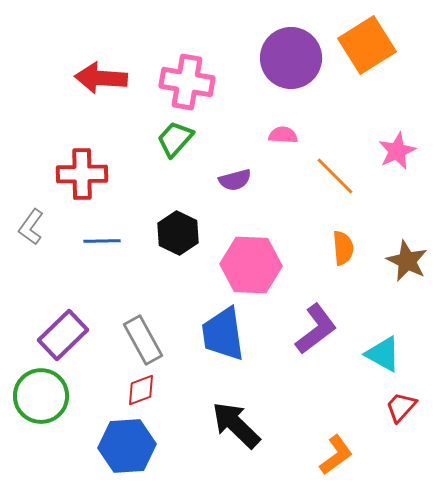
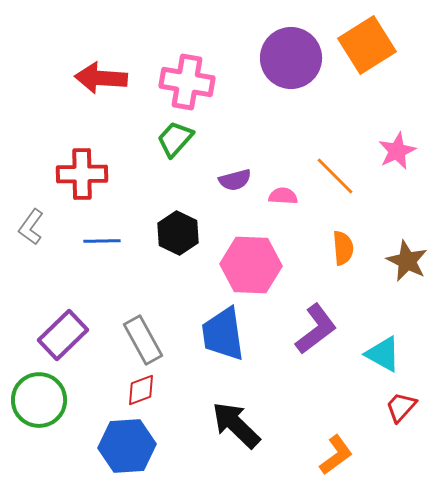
pink semicircle: moved 61 px down
green circle: moved 2 px left, 4 px down
